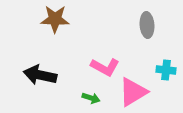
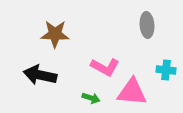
brown star: moved 15 px down
pink triangle: moved 1 px left; rotated 36 degrees clockwise
